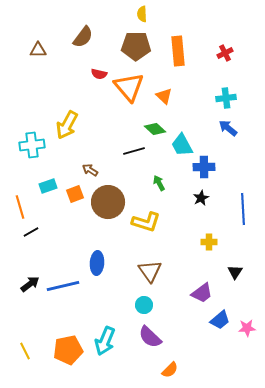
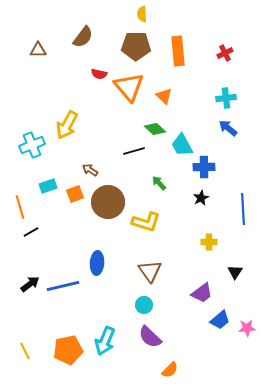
cyan cross at (32, 145): rotated 15 degrees counterclockwise
green arrow at (159, 183): rotated 14 degrees counterclockwise
